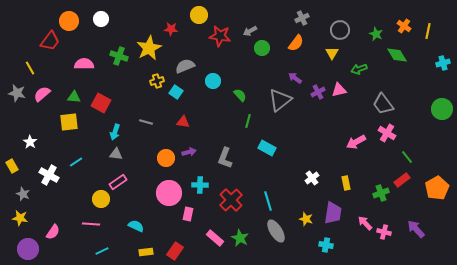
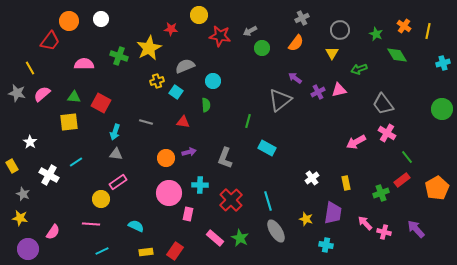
green semicircle at (240, 95): moved 34 px left, 10 px down; rotated 40 degrees clockwise
